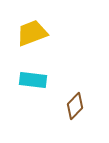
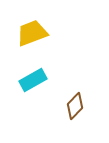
cyan rectangle: rotated 36 degrees counterclockwise
